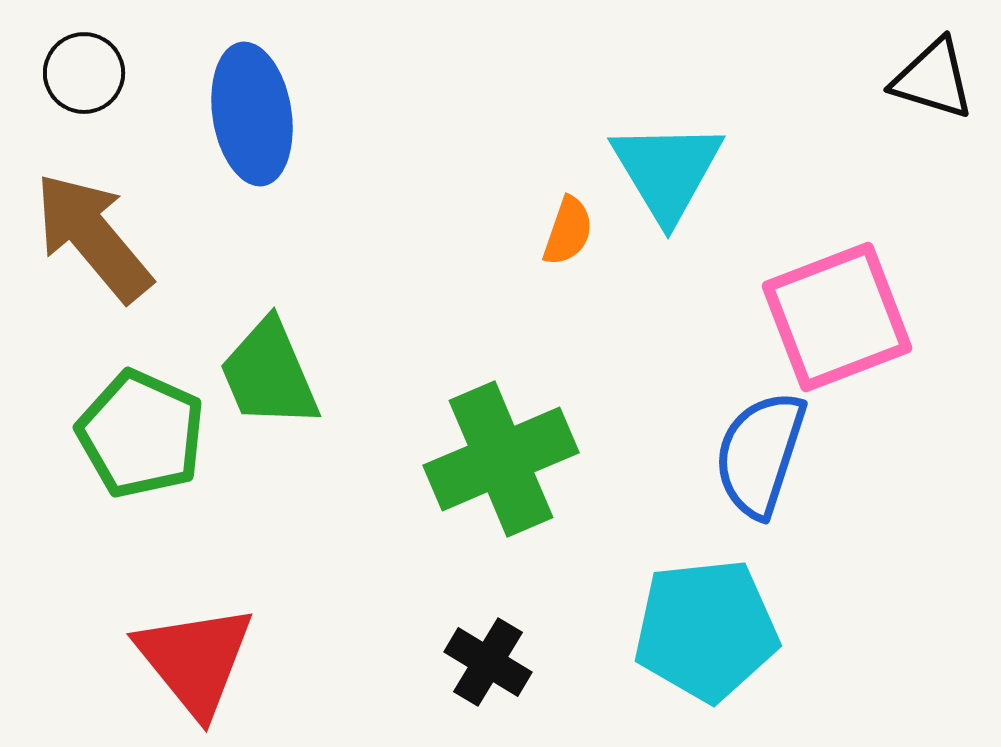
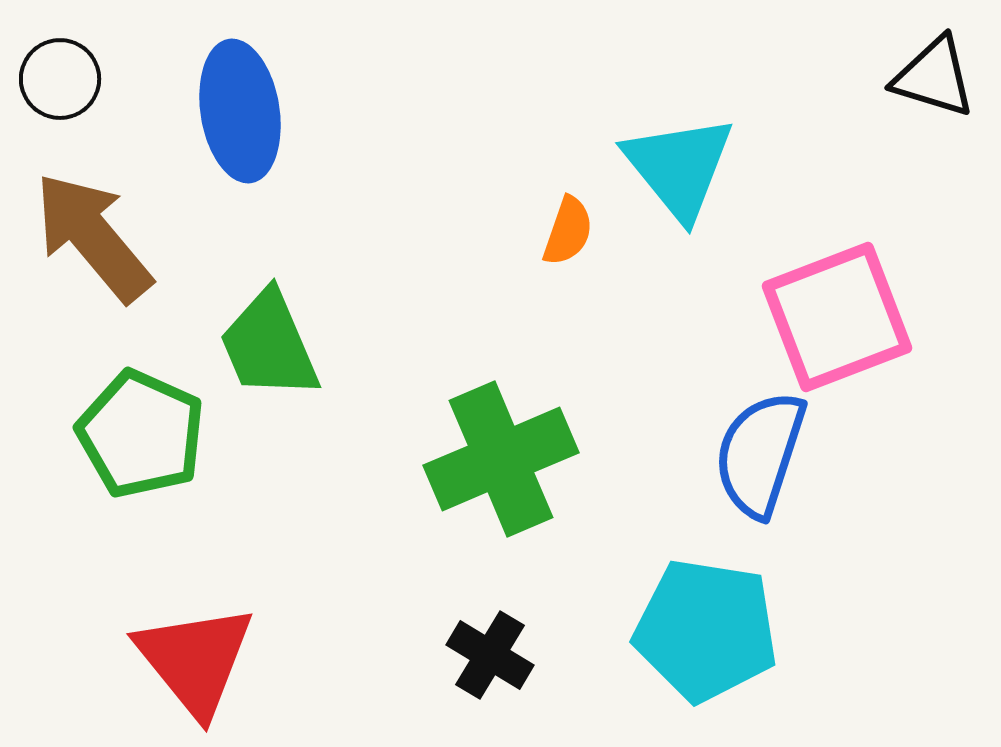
black circle: moved 24 px left, 6 px down
black triangle: moved 1 px right, 2 px up
blue ellipse: moved 12 px left, 3 px up
cyan triangle: moved 12 px right, 4 px up; rotated 8 degrees counterclockwise
green trapezoid: moved 29 px up
cyan pentagon: rotated 15 degrees clockwise
black cross: moved 2 px right, 7 px up
